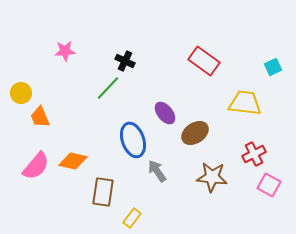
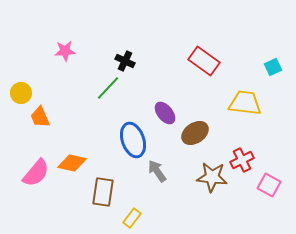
red cross: moved 12 px left, 6 px down
orange diamond: moved 1 px left, 2 px down
pink semicircle: moved 7 px down
